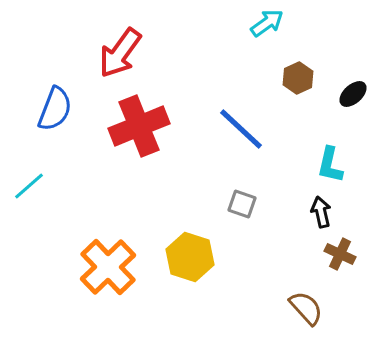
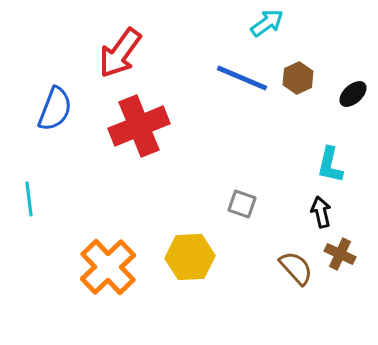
blue line: moved 1 px right, 51 px up; rotated 20 degrees counterclockwise
cyan line: moved 13 px down; rotated 56 degrees counterclockwise
yellow hexagon: rotated 21 degrees counterclockwise
brown semicircle: moved 10 px left, 40 px up
